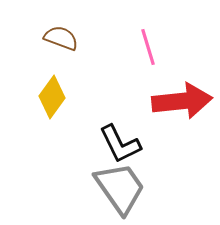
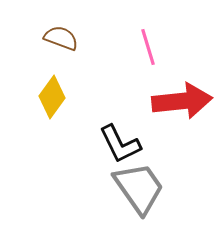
gray trapezoid: moved 19 px right
